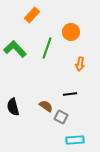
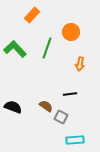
black semicircle: rotated 126 degrees clockwise
